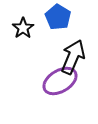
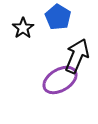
black arrow: moved 4 px right, 1 px up
purple ellipse: moved 1 px up
